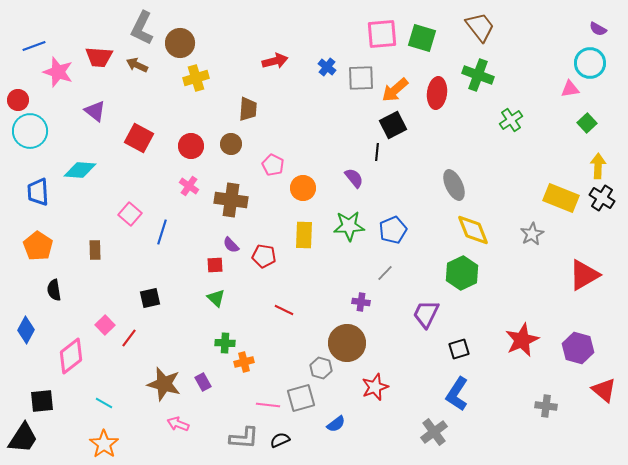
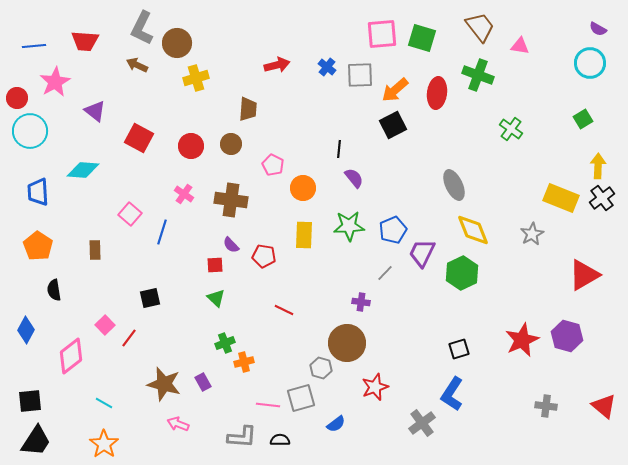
brown circle at (180, 43): moved 3 px left
blue line at (34, 46): rotated 15 degrees clockwise
red trapezoid at (99, 57): moved 14 px left, 16 px up
red arrow at (275, 61): moved 2 px right, 4 px down
pink star at (58, 72): moved 3 px left, 10 px down; rotated 24 degrees clockwise
gray square at (361, 78): moved 1 px left, 3 px up
pink triangle at (570, 89): moved 50 px left, 43 px up; rotated 18 degrees clockwise
red circle at (18, 100): moved 1 px left, 2 px up
green cross at (511, 120): moved 9 px down; rotated 20 degrees counterclockwise
green square at (587, 123): moved 4 px left, 4 px up; rotated 12 degrees clockwise
black line at (377, 152): moved 38 px left, 3 px up
cyan diamond at (80, 170): moved 3 px right
pink cross at (189, 186): moved 5 px left, 8 px down
black cross at (602, 198): rotated 20 degrees clockwise
purple trapezoid at (426, 314): moved 4 px left, 61 px up
green cross at (225, 343): rotated 24 degrees counterclockwise
purple hexagon at (578, 348): moved 11 px left, 12 px up
red triangle at (604, 390): moved 16 px down
blue L-shape at (457, 394): moved 5 px left
black square at (42, 401): moved 12 px left
gray cross at (434, 432): moved 12 px left, 9 px up
black trapezoid at (23, 438): moved 13 px right, 3 px down
gray L-shape at (244, 438): moved 2 px left, 1 px up
black semicircle at (280, 440): rotated 24 degrees clockwise
